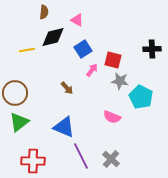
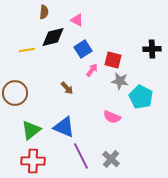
green triangle: moved 12 px right, 8 px down
